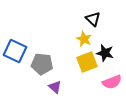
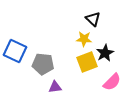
yellow star: rotated 21 degrees counterclockwise
black star: rotated 30 degrees clockwise
gray pentagon: moved 1 px right
pink semicircle: rotated 24 degrees counterclockwise
purple triangle: rotated 48 degrees counterclockwise
